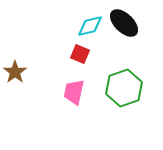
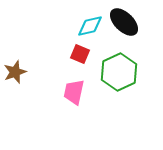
black ellipse: moved 1 px up
brown star: rotated 15 degrees clockwise
green hexagon: moved 5 px left, 16 px up; rotated 6 degrees counterclockwise
